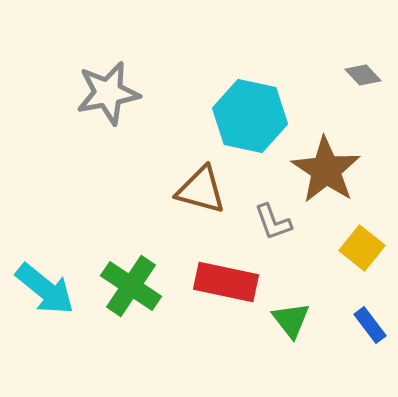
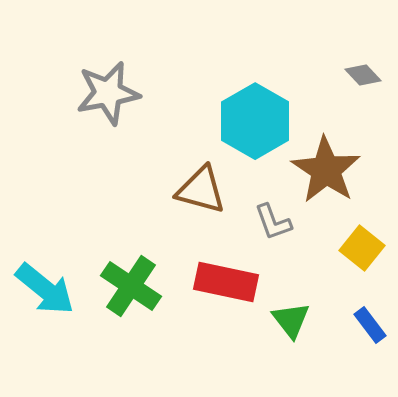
cyan hexagon: moved 5 px right, 5 px down; rotated 18 degrees clockwise
